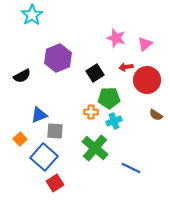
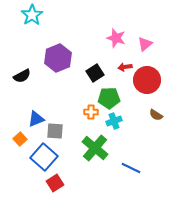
red arrow: moved 1 px left
blue triangle: moved 3 px left, 4 px down
